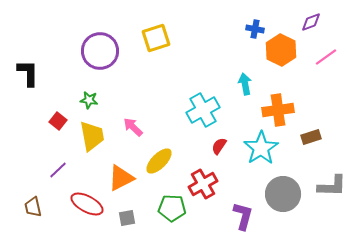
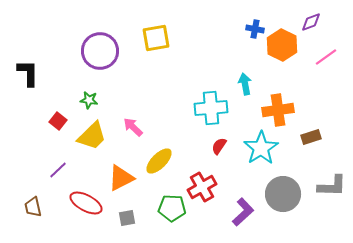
yellow square: rotated 8 degrees clockwise
orange hexagon: moved 1 px right, 5 px up
cyan cross: moved 8 px right, 2 px up; rotated 24 degrees clockwise
yellow trapezoid: rotated 56 degrees clockwise
red cross: moved 1 px left, 3 px down
red ellipse: moved 1 px left, 1 px up
purple L-shape: moved 4 px up; rotated 32 degrees clockwise
